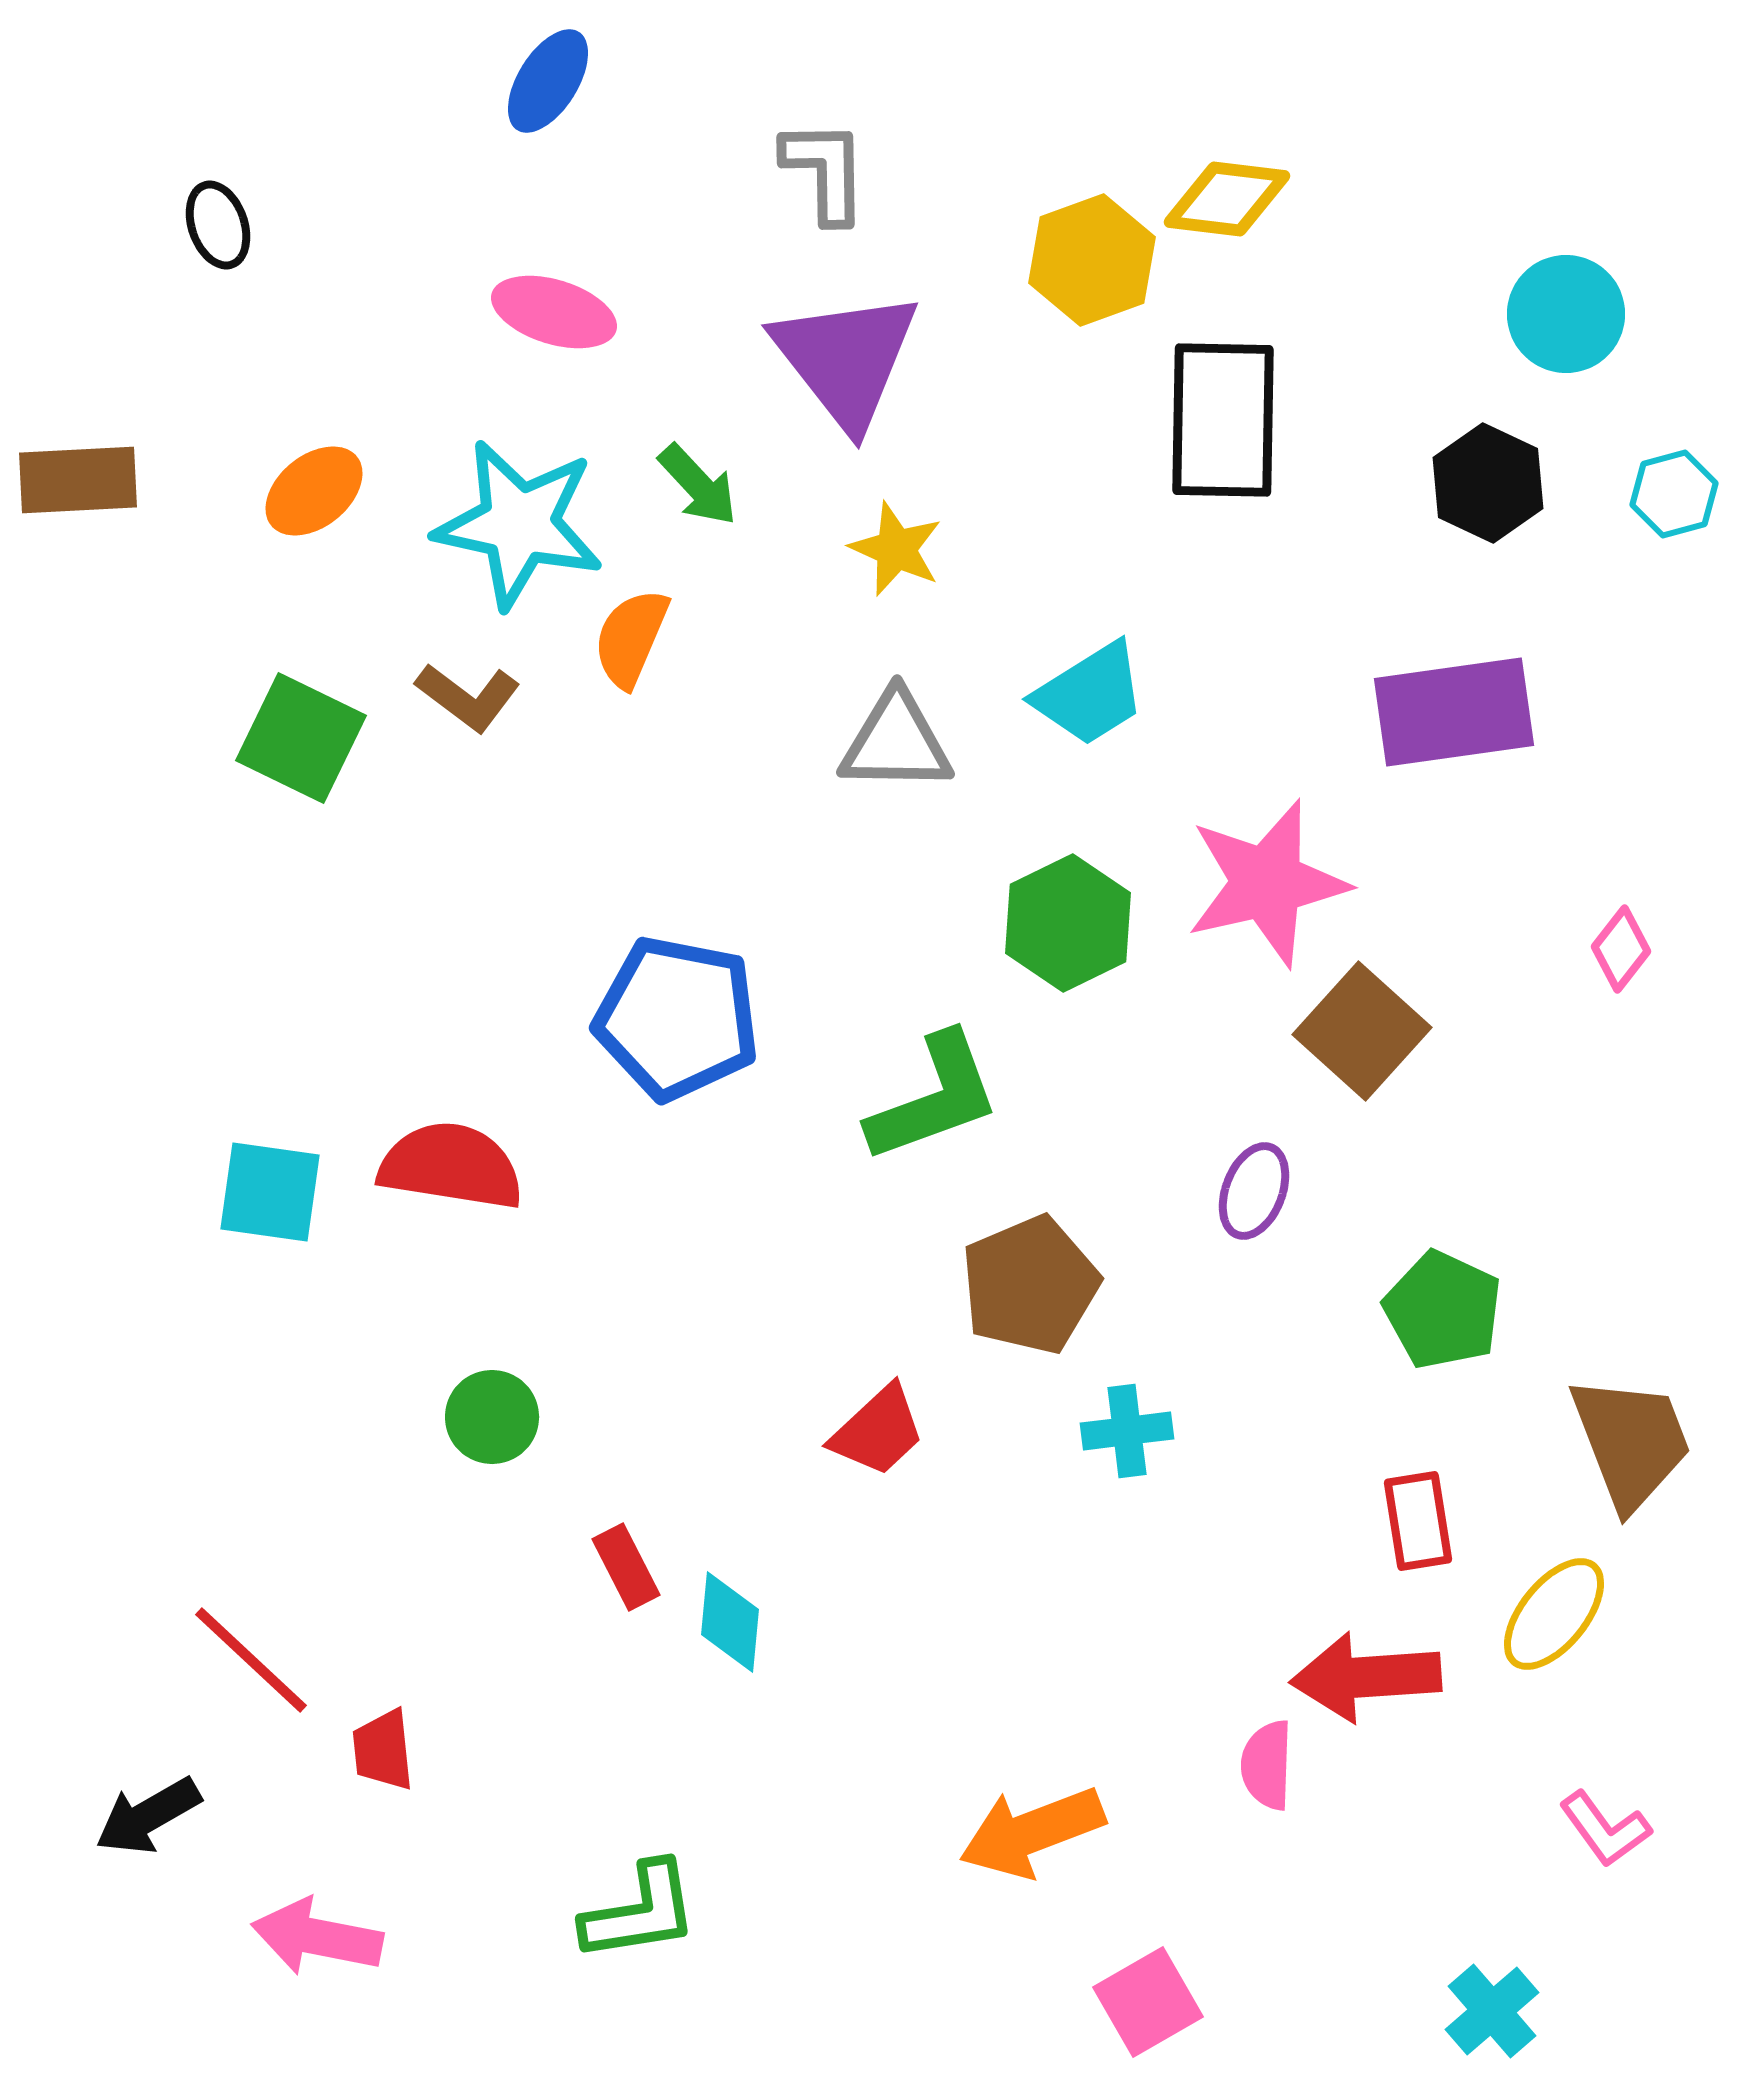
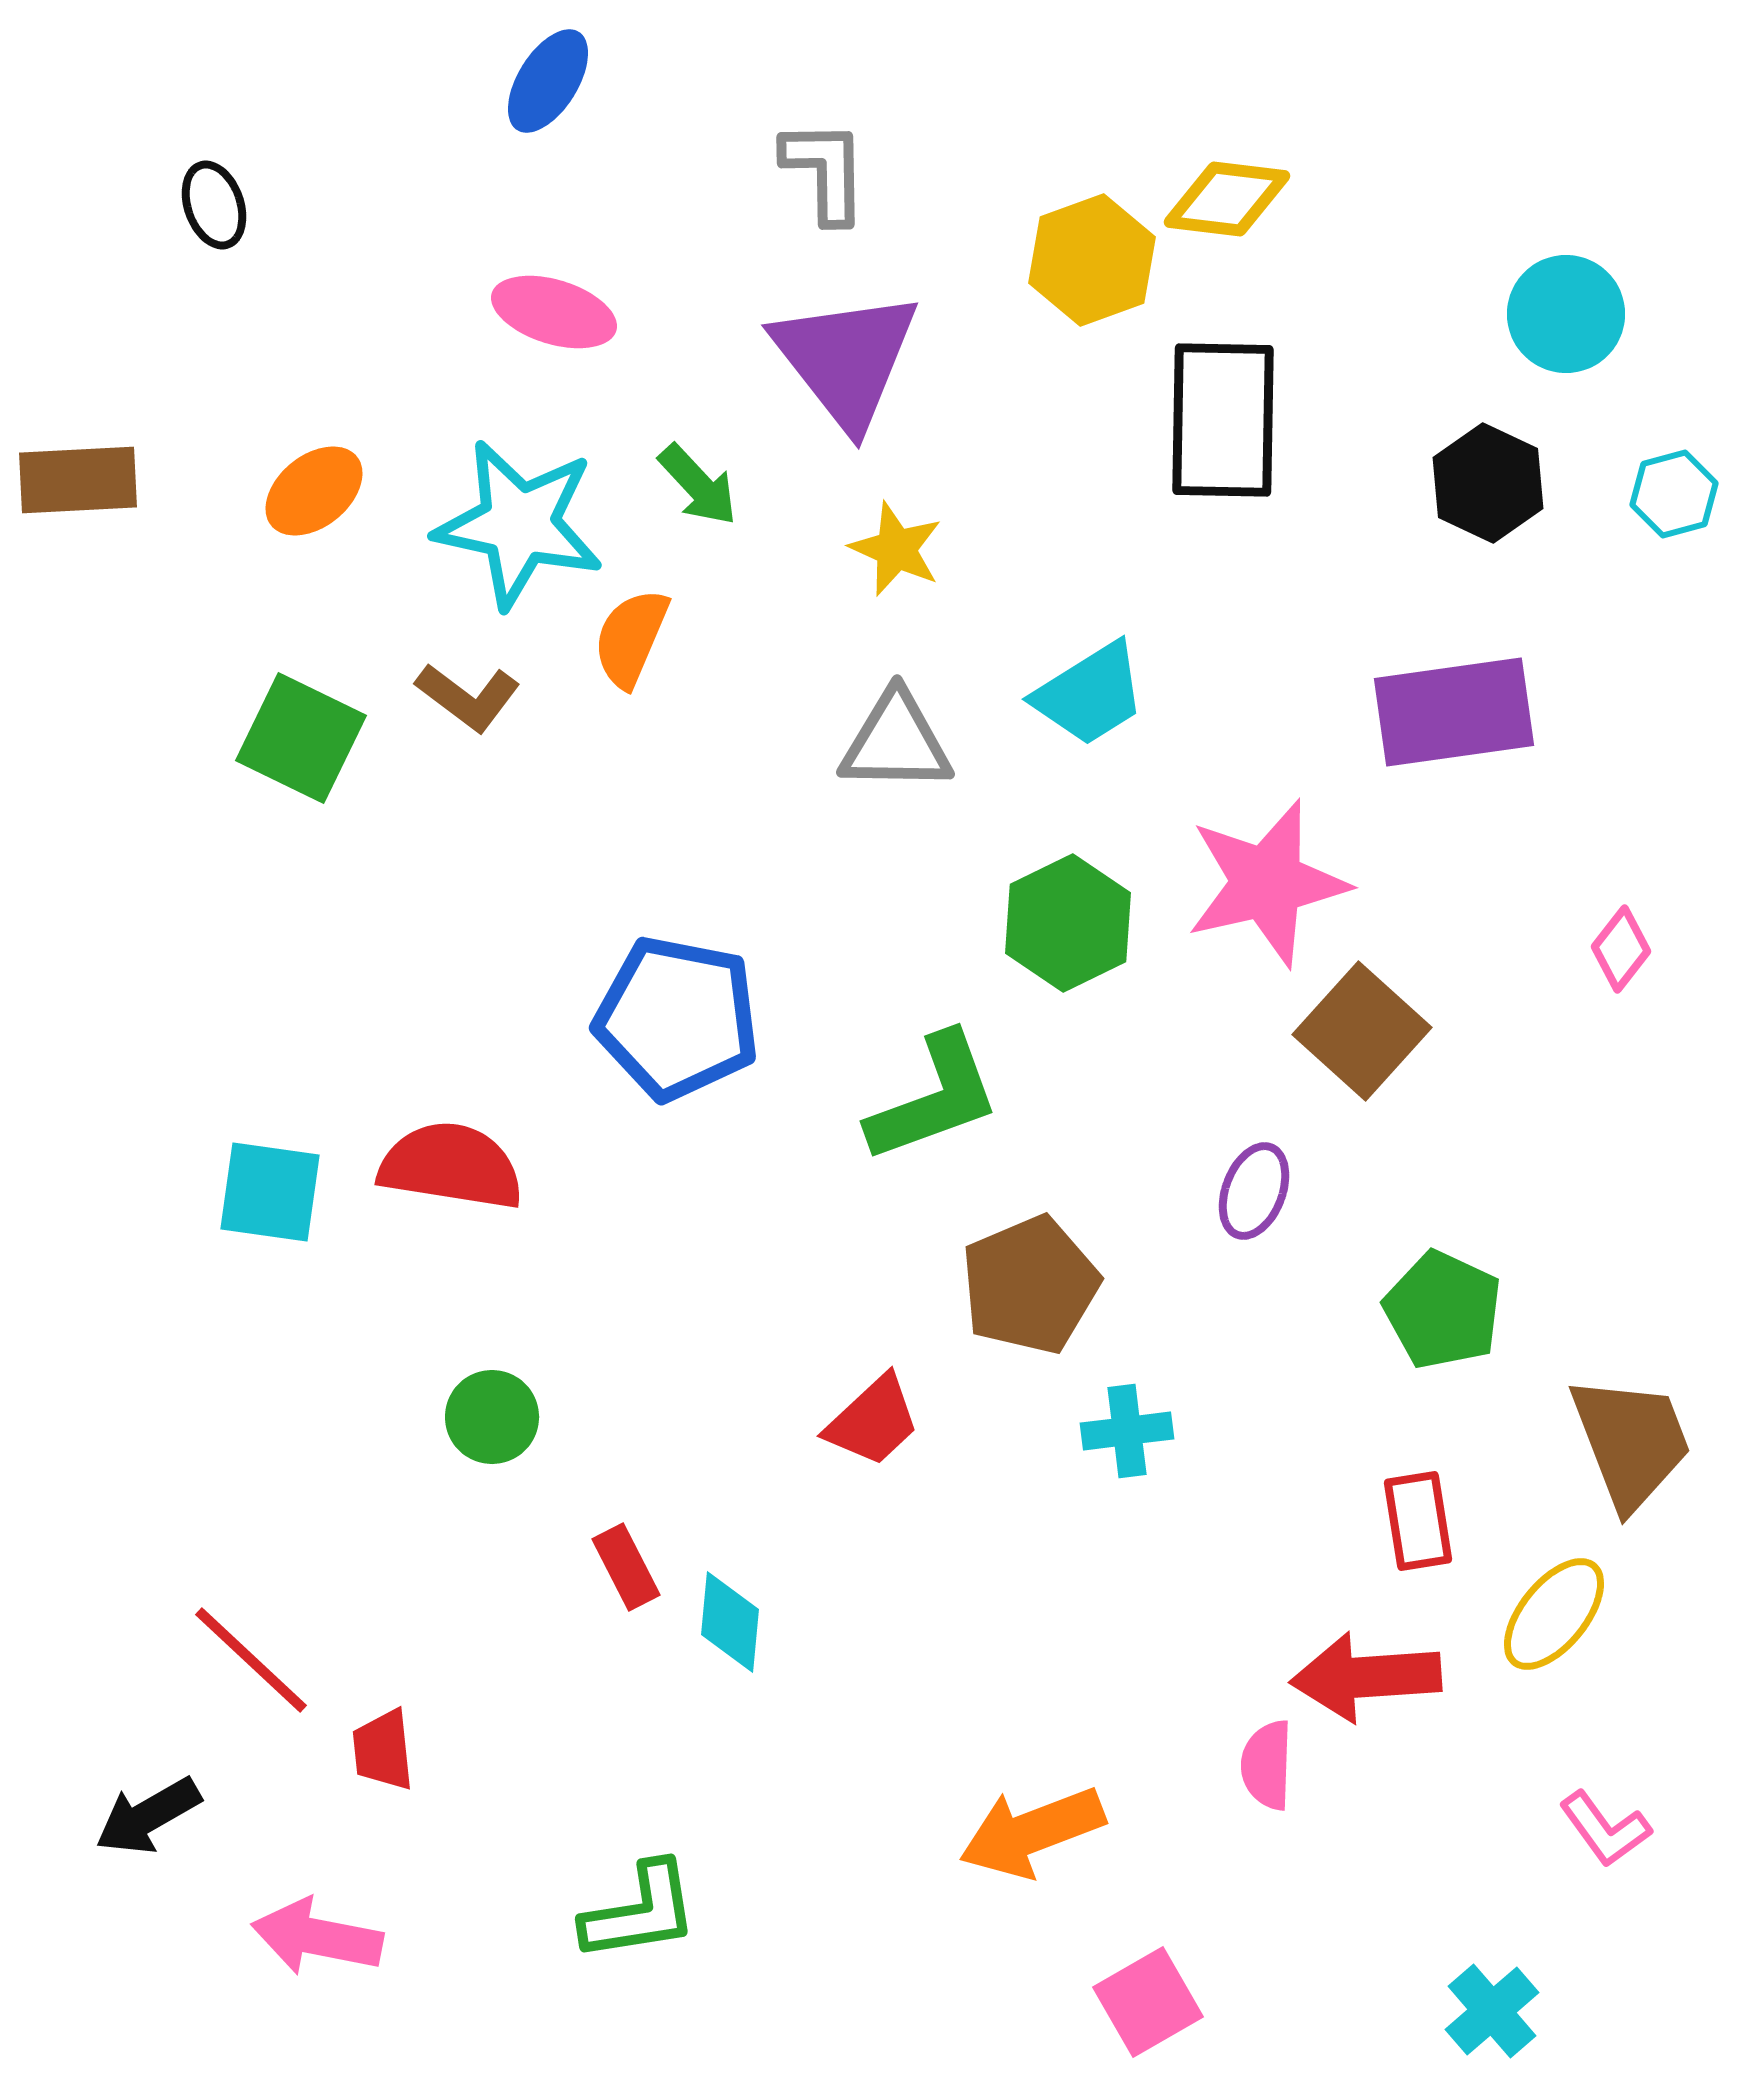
black ellipse at (218, 225): moved 4 px left, 20 px up
red trapezoid at (878, 1431): moved 5 px left, 10 px up
